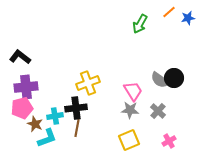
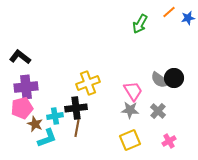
yellow square: moved 1 px right
